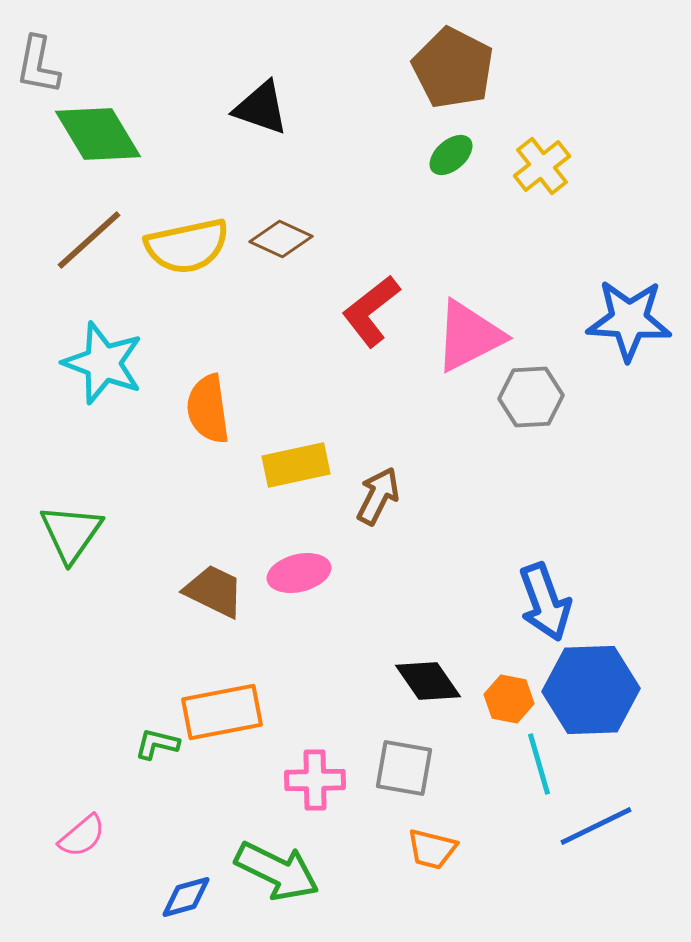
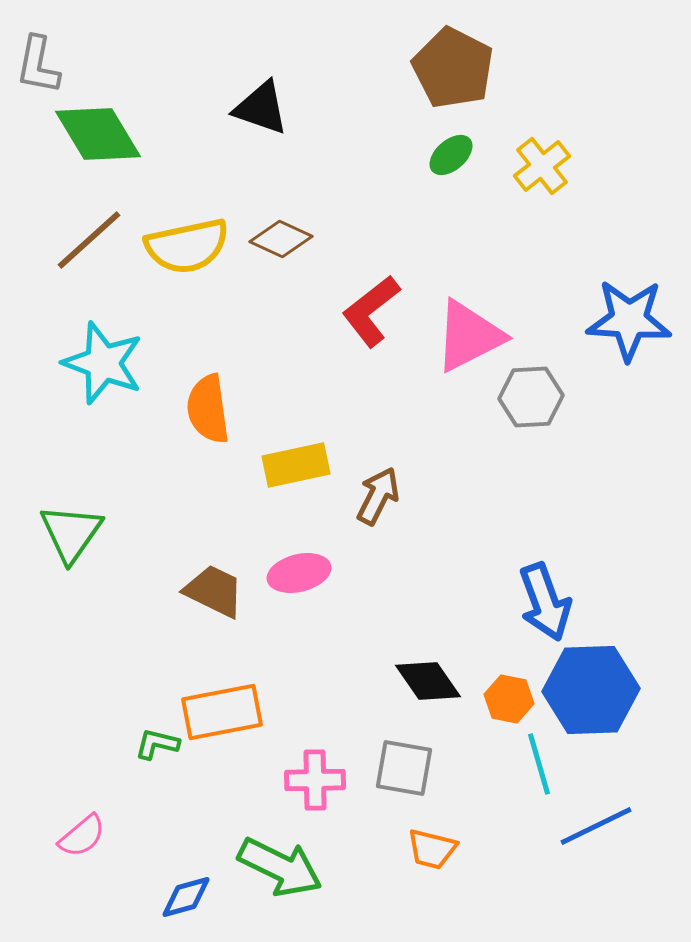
green arrow: moved 3 px right, 4 px up
